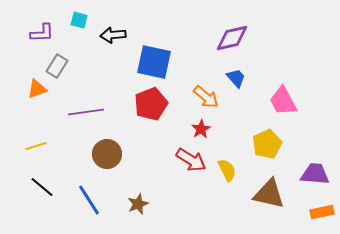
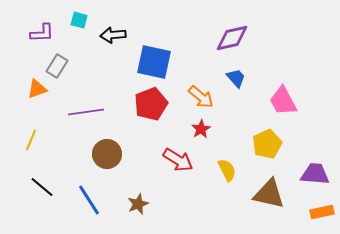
orange arrow: moved 5 px left
yellow line: moved 5 px left, 6 px up; rotated 50 degrees counterclockwise
red arrow: moved 13 px left
